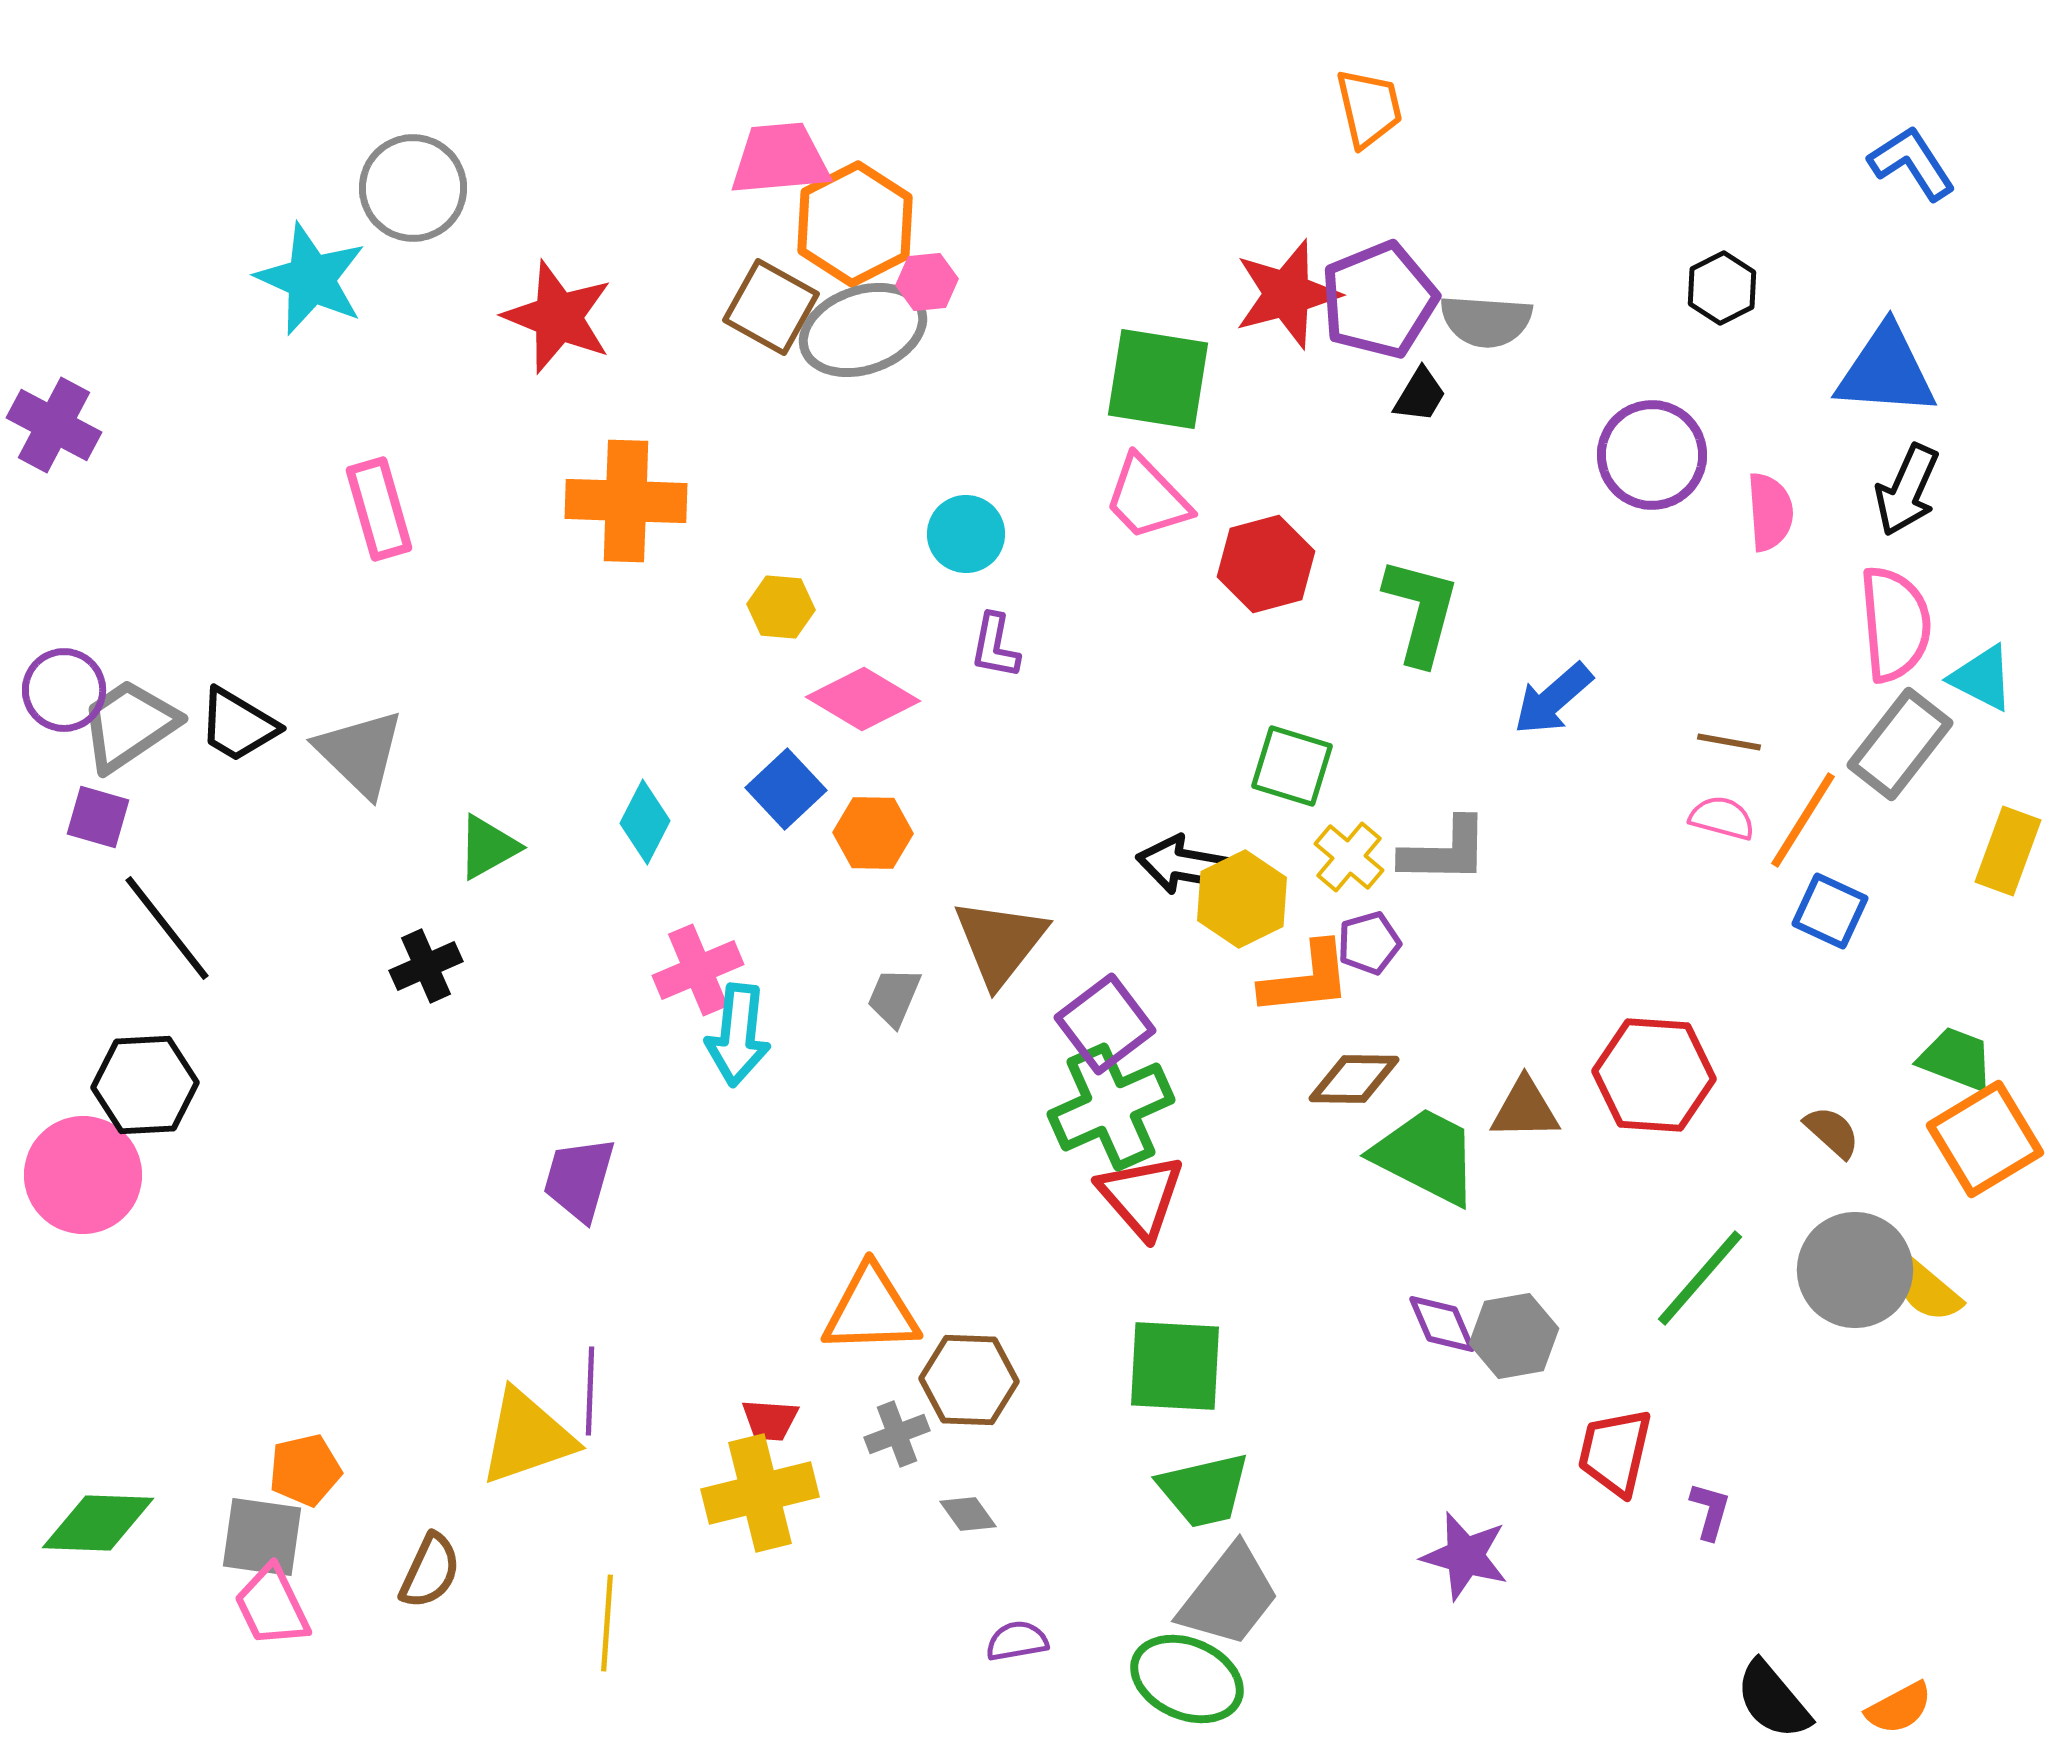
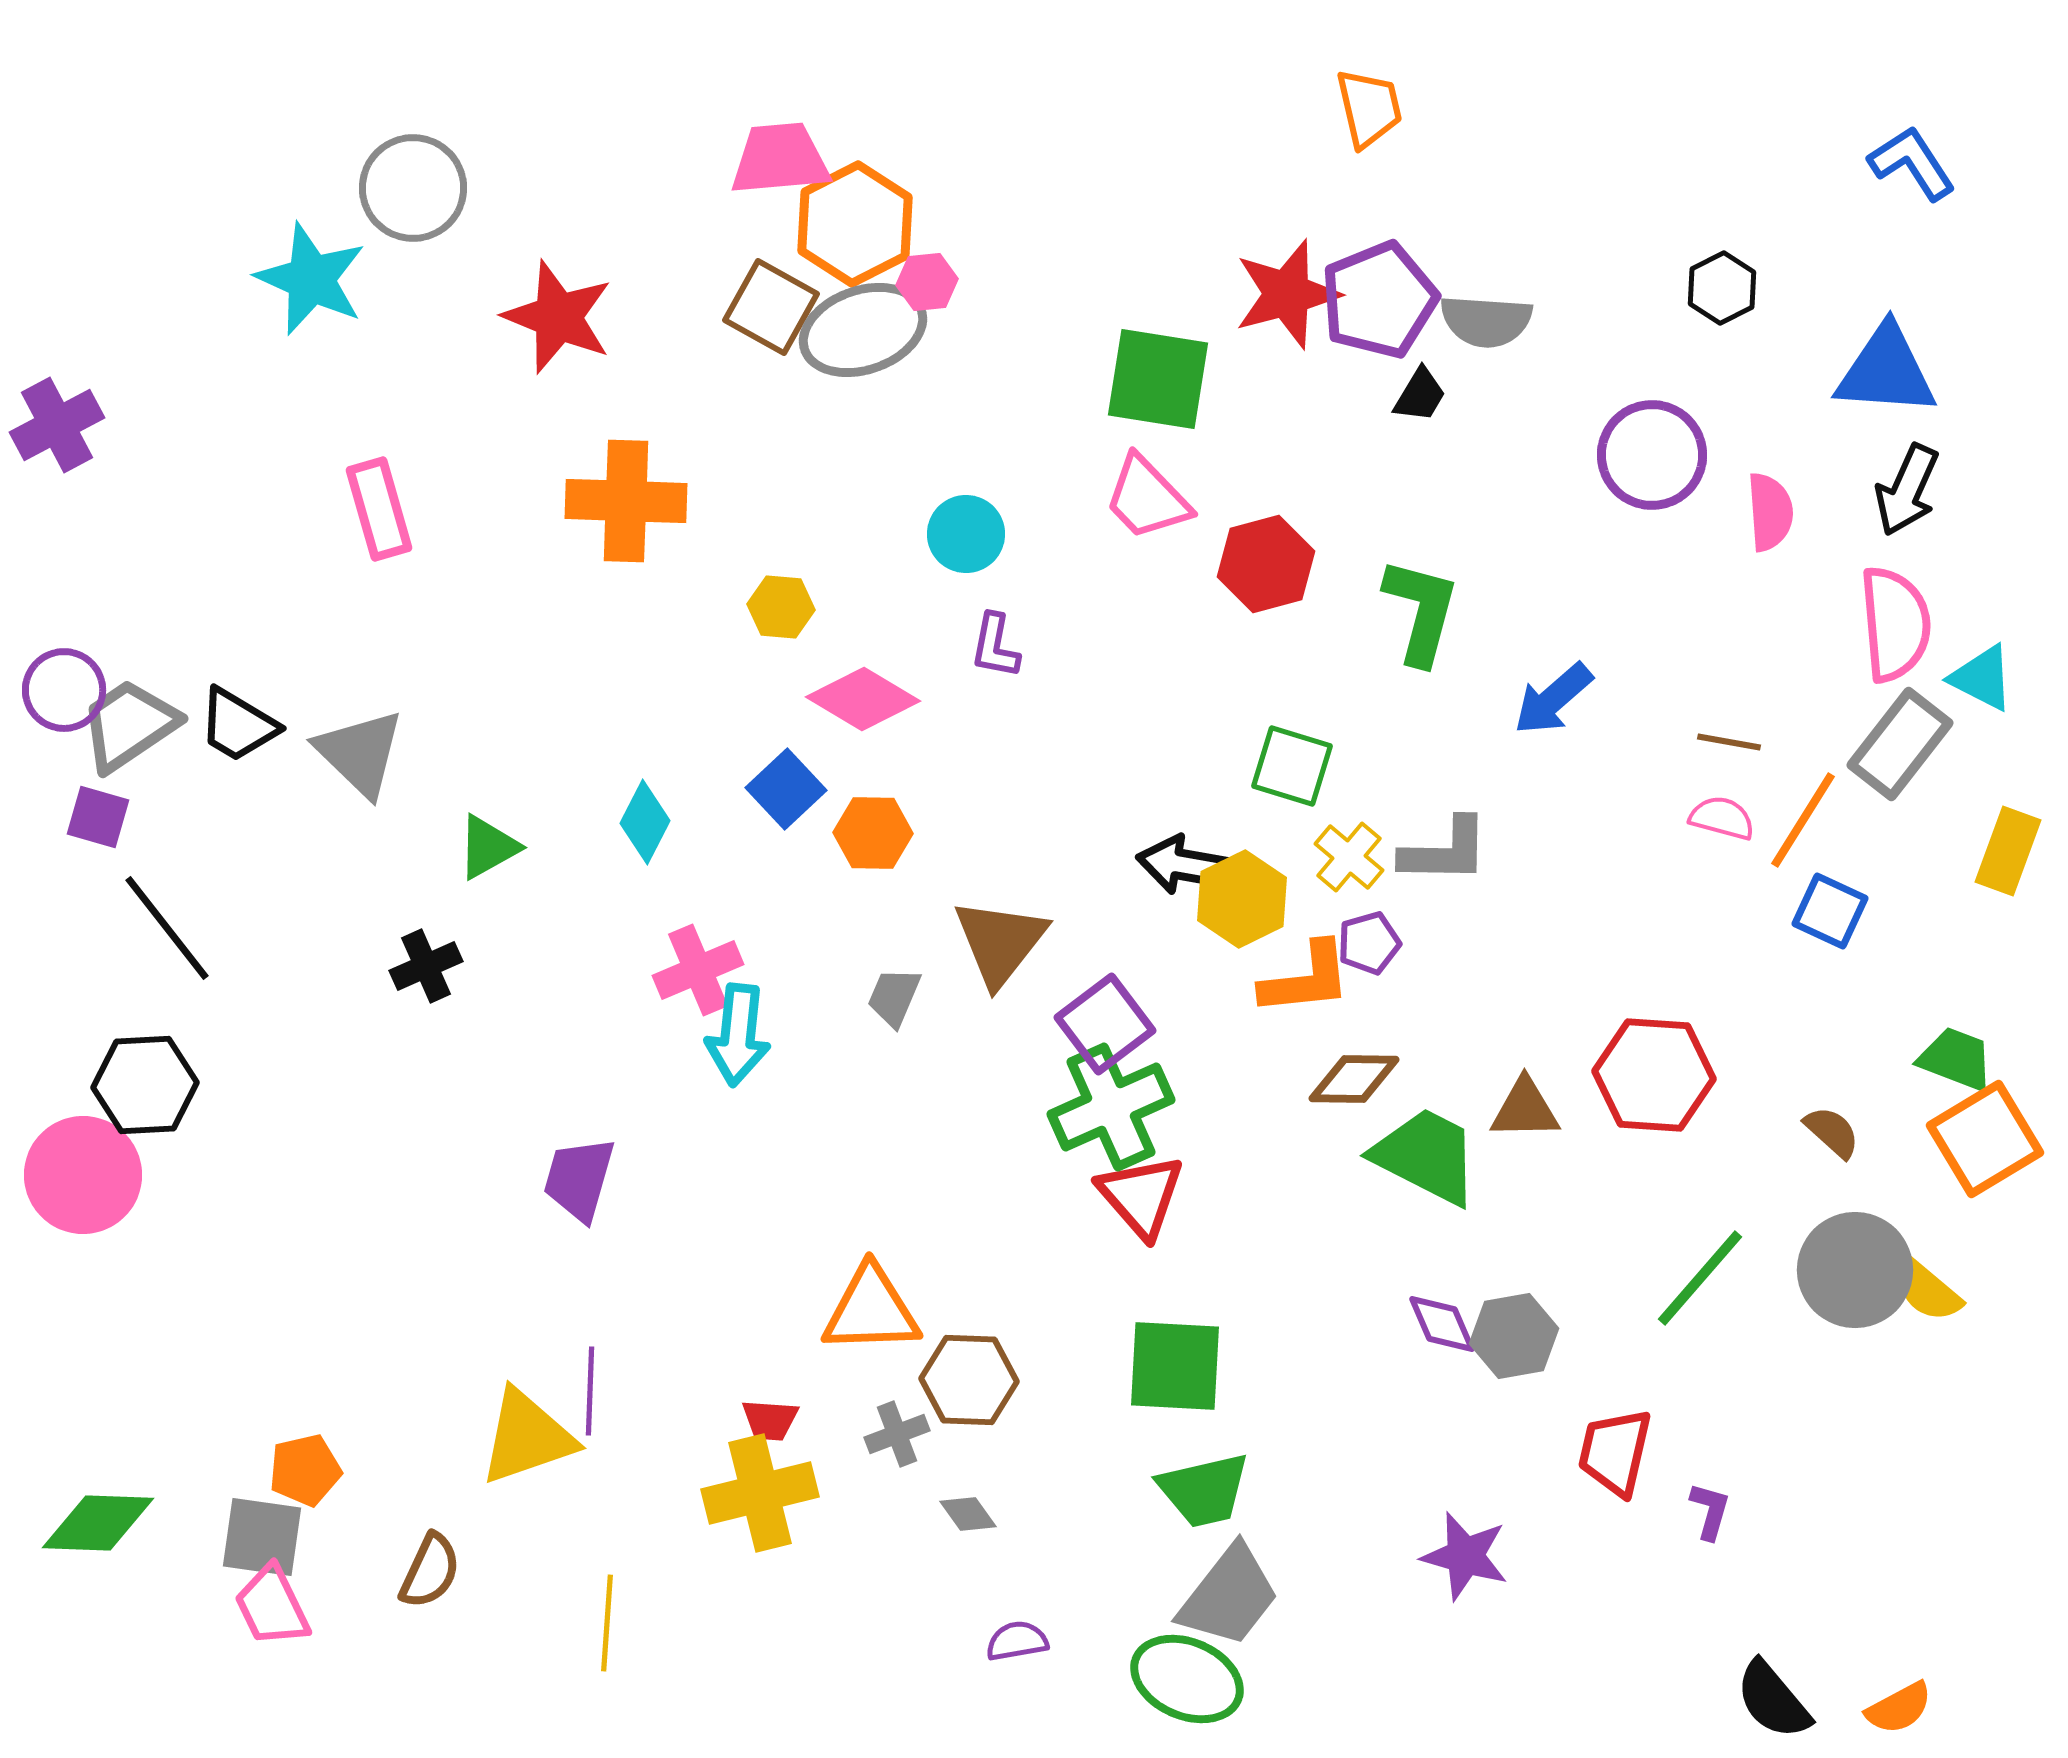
purple cross at (54, 425): moved 3 px right; rotated 34 degrees clockwise
